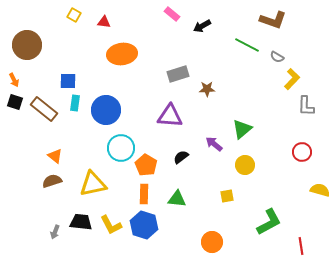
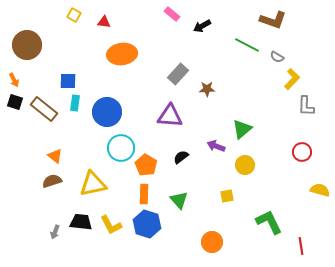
gray rectangle at (178, 74): rotated 30 degrees counterclockwise
blue circle at (106, 110): moved 1 px right, 2 px down
purple arrow at (214, 144): moved 2 px right, 2 px down; rotated 18 degrees counterclockwise
green triangle at (177, 199): moved 2 px right, 1 px down; rotated 42 degrees clockwise
green L-shape at (269, 222): rotated 88 degrees counterclockwise
blue hexagon at (144, 225): moved 3 px right, 1 px up
